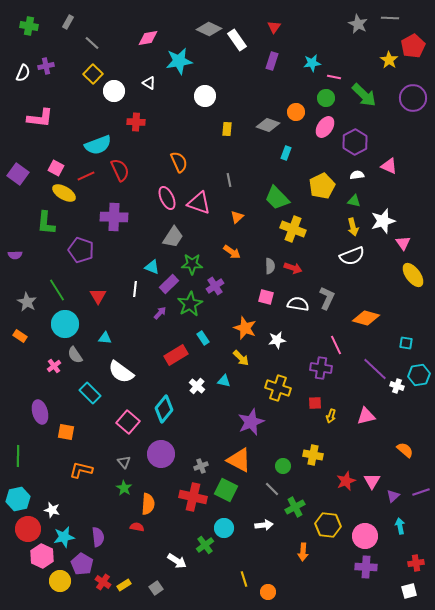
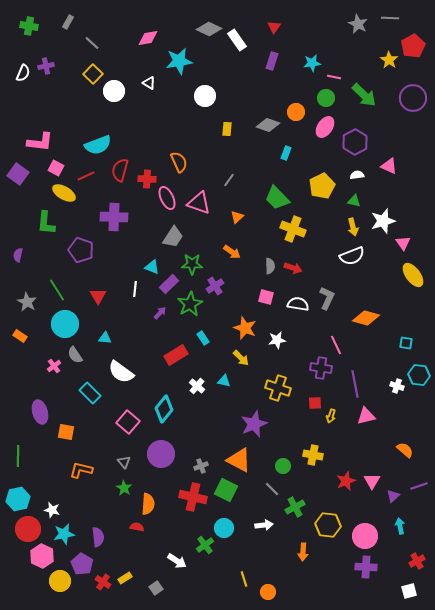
pink L-shape at (40, 118): moved 24 px down
red cross at (136, 122): moved 11 px right, 57 px down
red semicircle at (120, 170): rotated 140 degrees counterclockwise
gray line at (229, 180): rotated 48 degrees clockwise
purple semicircle at (15, 255): moved 3 px right; rotated 104 degrees clockwise
purple line at (375, 369): moved 20 px left, 15 px down; rotated 36 degrees clockwise
cyan hexagon at (419, 375): rotated 15 degrees clockwise
purple star at (251, 422): moved 3 px right, 2 px down
purple line at (421, 492): moved 2 px left, 6 px up
cyan star at (64, 537): moved 3 px up
red cross at (416, 563): moved 1 px right, 2 px up; rotated 21 degrees counterclockwise
yellow rectangle at (124, 585): moved 1 px right, 7 px up
